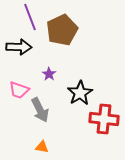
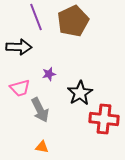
purple line: moved 6 px right
brown pentagon: moved 11 px right, 9 px up
purple star: rotated 24 degrees clockwise
pink trapezoid: moved 1 px right, 2 px up; rotated 35 degrees counterclockwise
